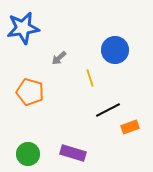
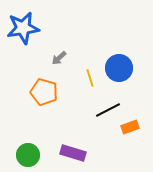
blue circle: moved 4 px right, 18 px down
orange pentagon: moved 14 px right
green circle: moved 1 px down
